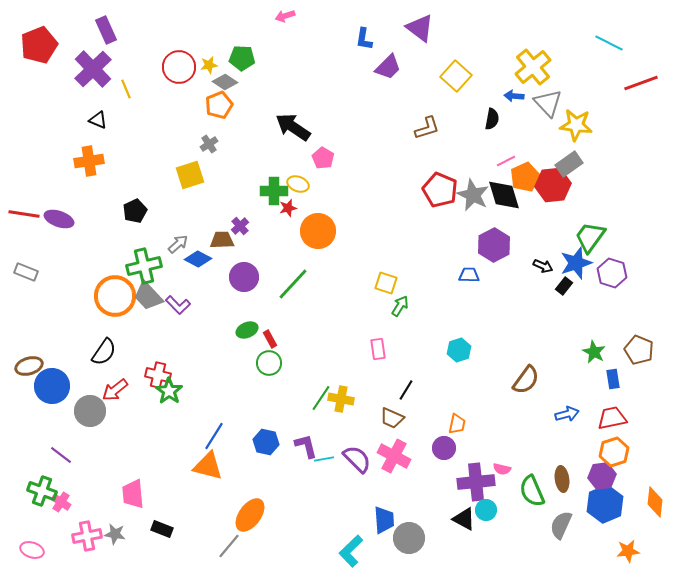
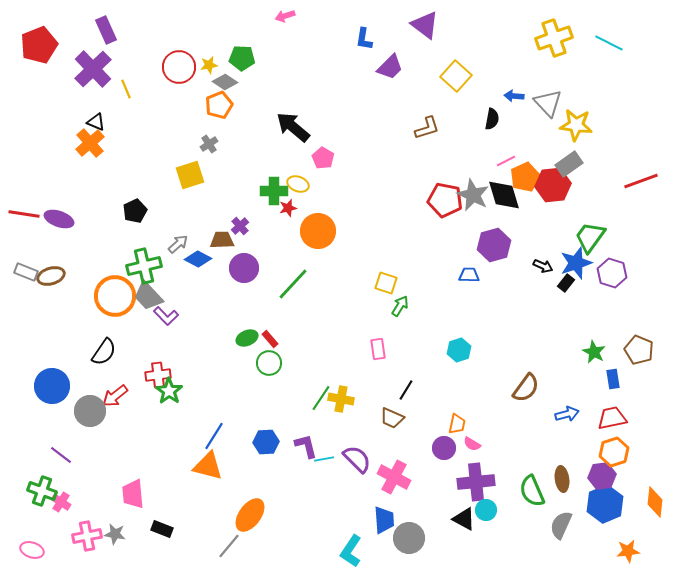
purple triangle at (420, 28): moved 5 px right, 3 px up
purple trapezoid at (388, 67): moved 2 px right
yellow cross at (533, 67): moved 21 px right, 29 px up; rotated 21 degrees clockwise
red line at (641, 83): moved 98 px down
black triangle at (98, 120): moved 2 px left, 2 px down
black arrow at (293, 127): rotated 6 degrees clockwise
orange cross at (89, 161): moved 1 px right, 18 px up; rotated 32 degrees counterclockwise
red pentagon at (440, 190): moved 5 px right, 10 px down; rotated 12 degrees counterclockwise
purple hexagon at (494, 245): rotated 12 degrees clockwise
purple circle at (244, 277): moved 9 px up
black rectangle at (564, 286): moved 2 px right, 3 px up
purple L-shape at (178, 305): moved 12 px left, 11 px down
green ellipse at (247, 330): moved 8 px down
red rectangle at (270, 339): rotated 12 degrees counterclockwise
brown ellipse at (29, 366): moved 22 px right, 90 px up
red cross at (158, 375): rotated 20 degrees counterclockwise
brown semicircle at (526, 380): moved 8 px down
red arrow at (115, 390): moved 6 px down
blue hexagon at (266, 442): rotated 15 degrees counterclockwise
pink cross at (394, 456): moved 21 px down
pink semicircle at (502, 469): moved 30 px left, 25 px up; rotated 18 degrees clockwise
cyan L-shape at (351, 551): rotated 12 degrees counterclockwise
